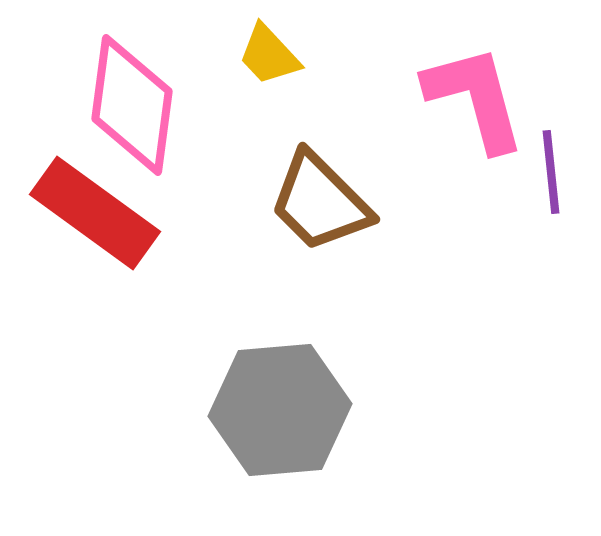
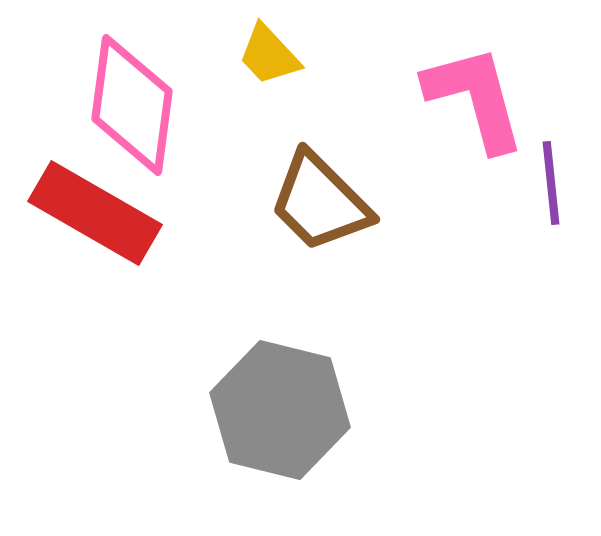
purple line: moved 11 px down
red rectangle: rotated 6 degrees counterclockwise
gray hexagon: rotated 19 degrees clockwise
